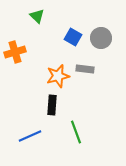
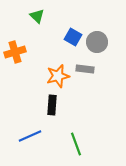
gray circle: moved 4 px left, 4 px down
green line: moved 12 px down
